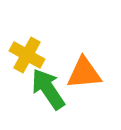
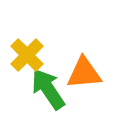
yellow cross: rotated 16 degrees clockwise
